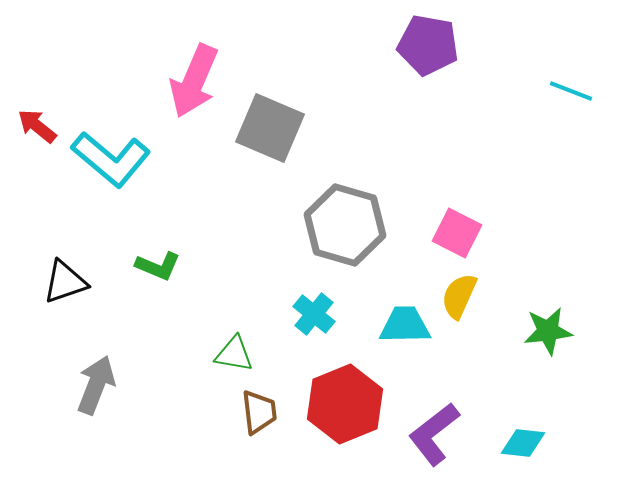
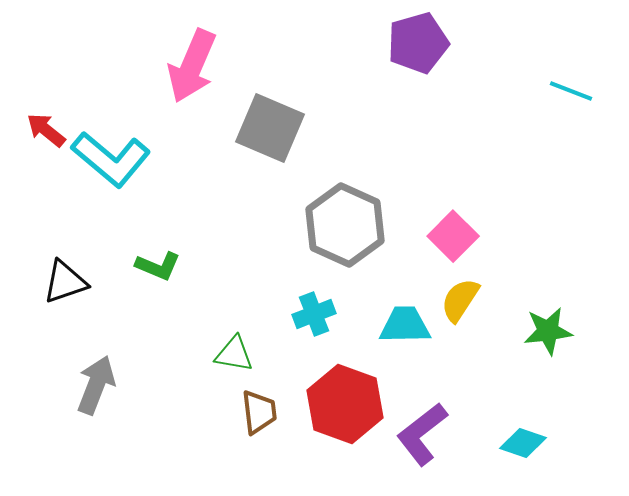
purple pentagon: moved 10 px left, 2 px up; rotated 26 degrees counterclockwise
pink arrow: moved 2 px left, 15 px up
red arrow: moved 9 px right, 4 px down
gray hexagon: rotated 8 degrees clockwise
pink square: moved 4 px left, 3 px down; rotated 18 degrees clockwise
yellow semicircle: moved 1 px right, 4 px down; rotated 9 degrees clockwise
cyan cross: rotated 30 degrees clockwise
red hexagon: rotated 18 degrees counterclockwise
purple L-shape: moved 12 px left
cyan diamond: rotated 12 degrees clockwise
